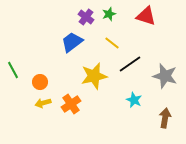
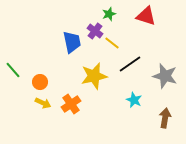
purple cross: moved 9 px right, 14 px down
blue trapezoid: rotated 115 degrees clockwise
green line: rotated 12 degrees counterclockwise
yellow arrow: rotated 140 degrees counterclockwise
